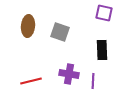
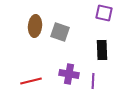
brown ellipse: moved 7 px right
